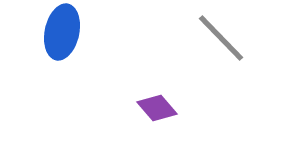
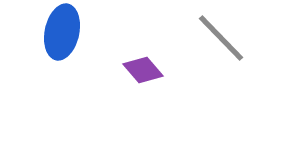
purple diamond: moved 14 px left, 38 px up
